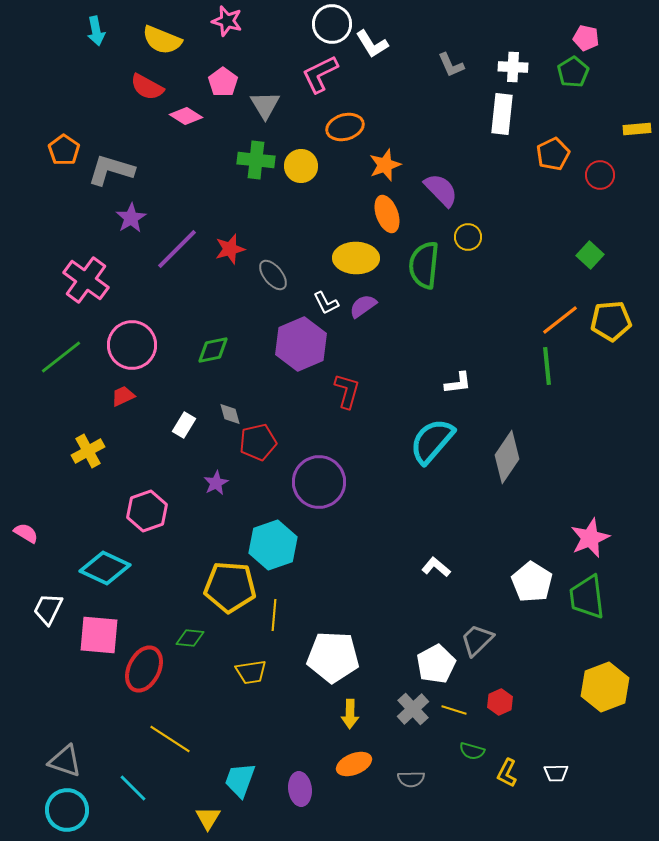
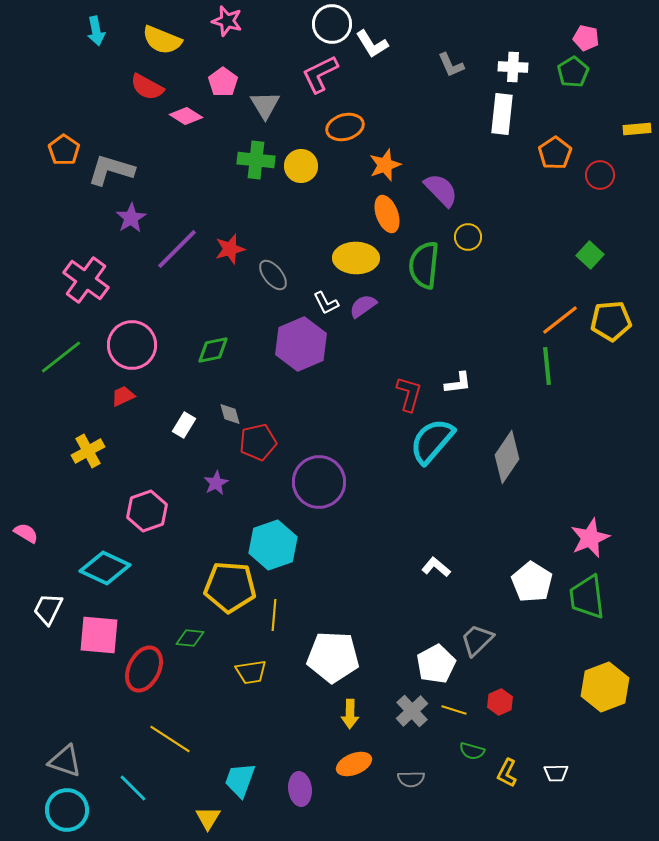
orange pentagon at (553, 154): moved 2 px right, 1 px up; rotated 8 degrees counterclockwise
red L-shape at (347, 391): moved 62 px right, 3 px down
gray cross at (413, 709): moved 1 px left, 2 px down
